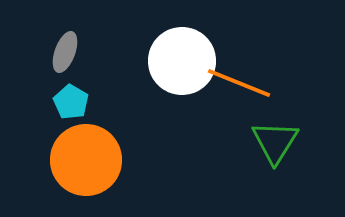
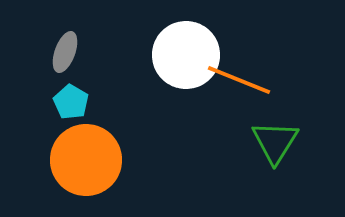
white circle: moved 4 px right, 6 px up
orange line: moved 3 px up
